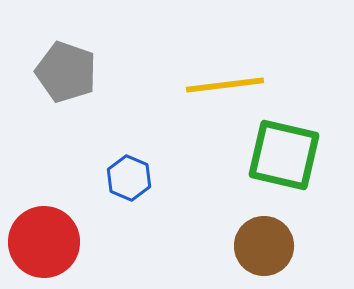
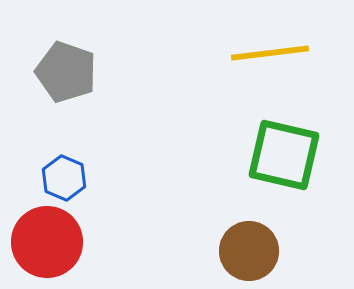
yellow line: moved 45 px right, 32 px up
blue hexagon: moved 65 px left
red circle: moved 3 px right
brown circle: moved 15 px left, 5 px down
